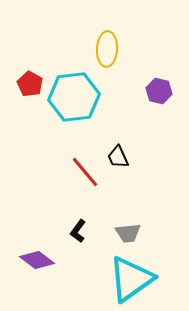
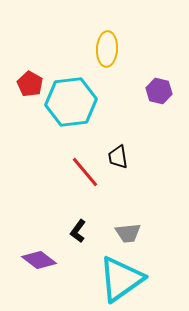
cyan hexagon: moved 3 px left, 5 px down
black trapezoid: rotated 15 degrees clockwise
purple diamond: moved 2 px right
cyan triangle: moved 10 px left
